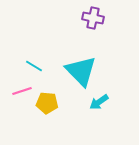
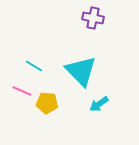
pink line: rotated 42 degrees clockwise
cyan arrow: moved 2 px down
